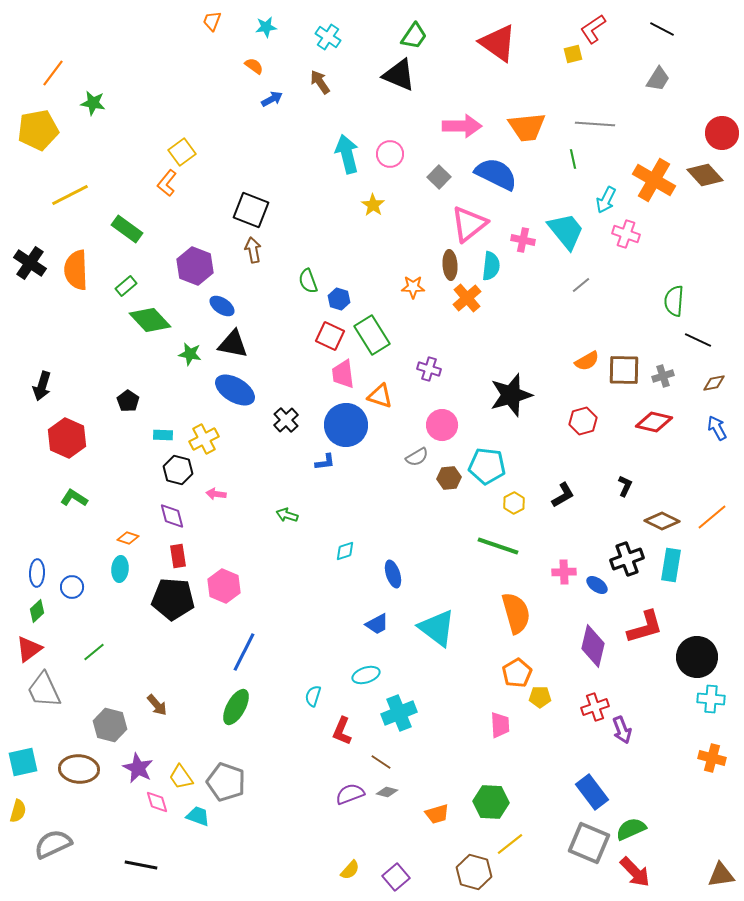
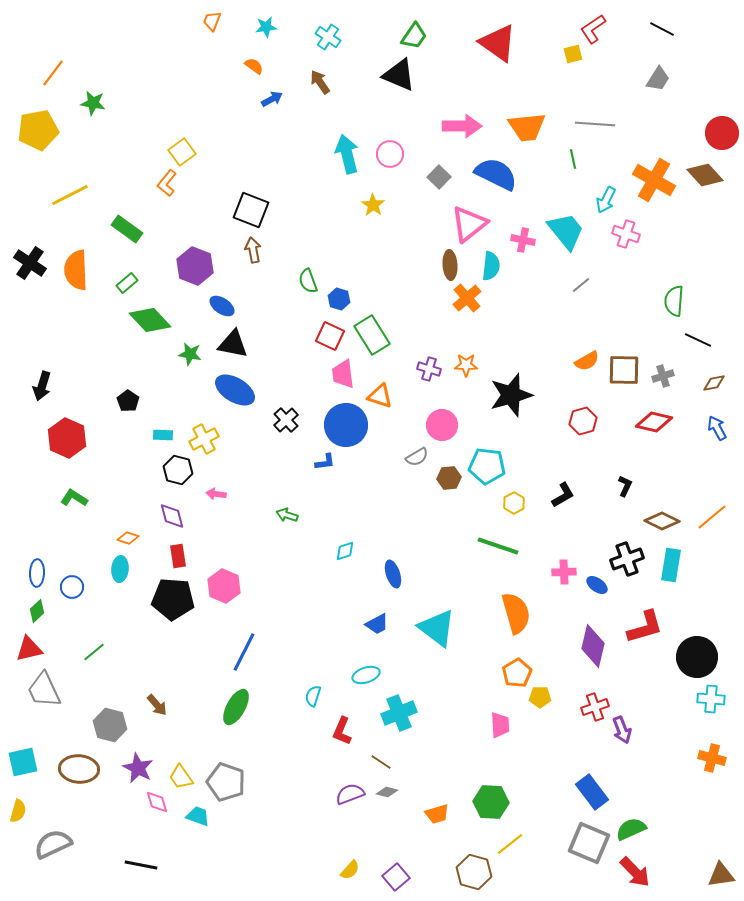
green rectangle at (126, 286): moved 1 px right, 3 px up
orange star at (413, 287): moved 53 px right, 78 px down
red triangle at (29, 649): rotated 24 degrees clockwise
